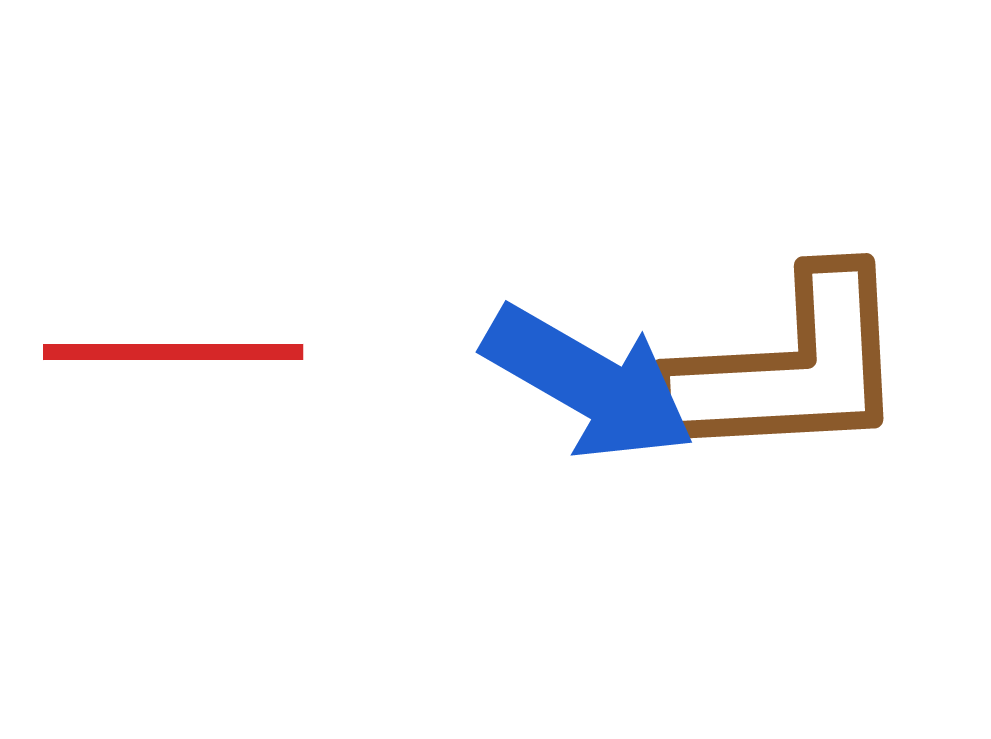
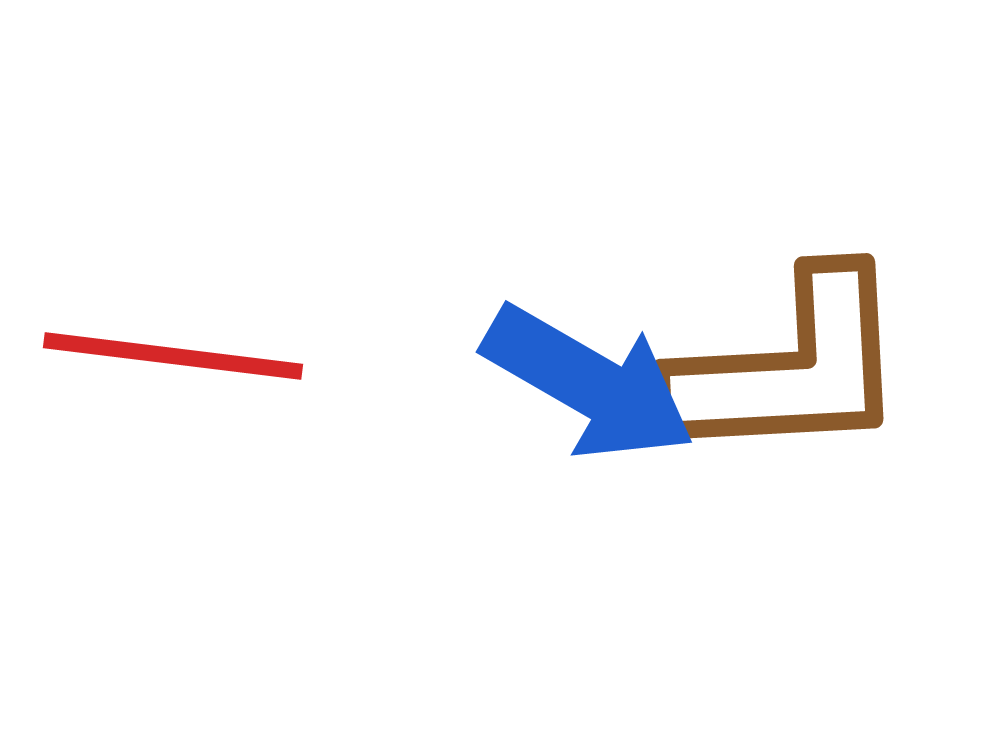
red line: moved 4 px down; rotated 7 degrees clockwise
